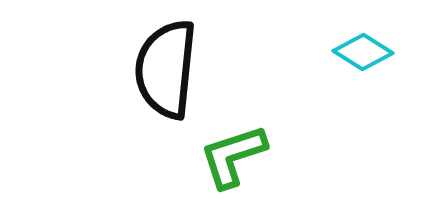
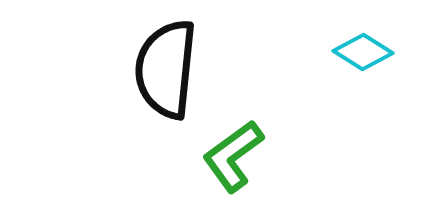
green L-shape: rotated 18 degrees counterclockwise
